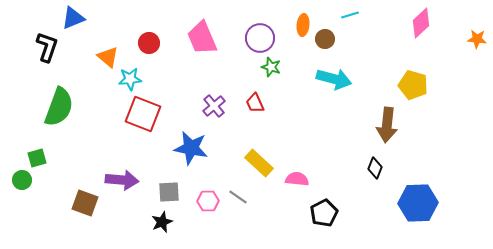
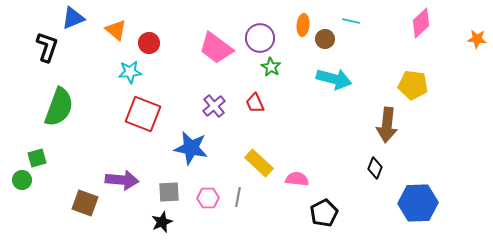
cyan line: moved 1 px right, 6 px down; rotated 30 degrees clockwise
pink trapezoid: moved 14 px right, 10 px down; rotated 30 degrees counterclockwise
orange triangle: moved 8 px right, 27 px up
green star: rotated 12 degrees clockwise
cyan star: moved 7 px up
yellow pentagon: rotated 8 degrees counterclockwise
gray line: rotated 66 degrees clockwise
pink hexagon: moved 3 px up
